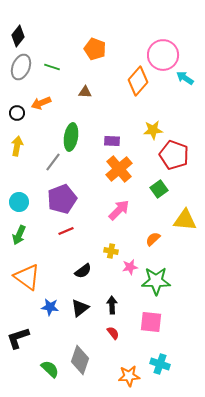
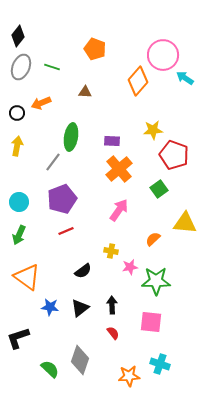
pink arrow: rotated 10 degrees counterclockwise
yellow triangle: moved 3 px down
